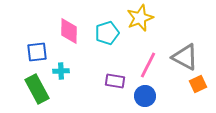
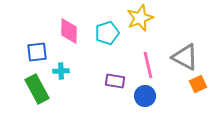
pink line: rotated 40 degrees counterclockwise
